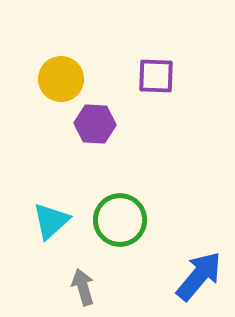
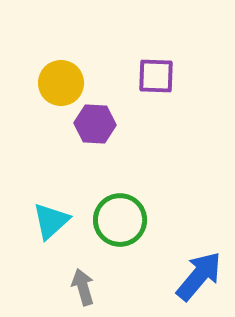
yellow circle: moved 4 px down
